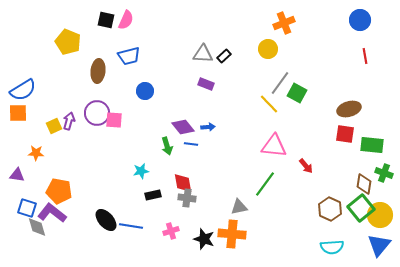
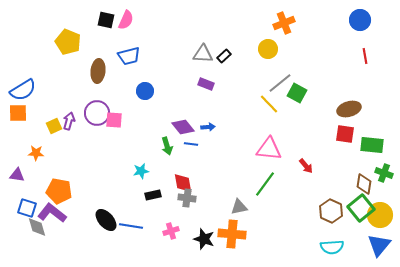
gray line at (280, 83): rotated 15 degrees clockwise
pink triangle at (274, 146): moved 5 px left, 3 px down
brown hexagon at (330, 209): moved 1 px right, 2 px down
